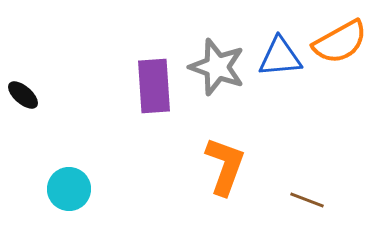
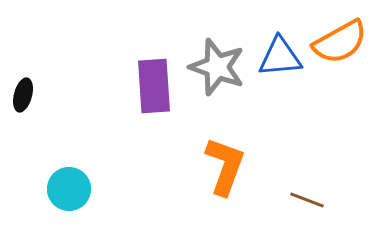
black ellipse: rotated 64 degrees clockwise
